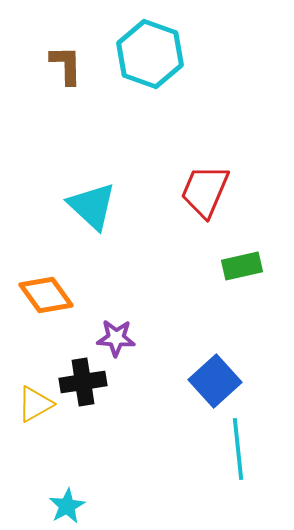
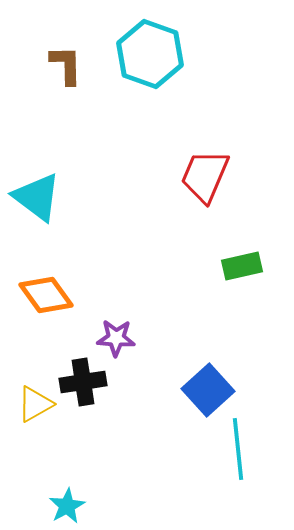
red trapezoid: moved 15 px up
cyan triangle: moved 55 px left, 9 px up; rotated 6 degrees counterclockwise
blue square: moved 7 px left, 9 px down
